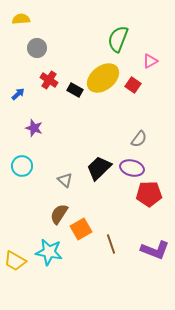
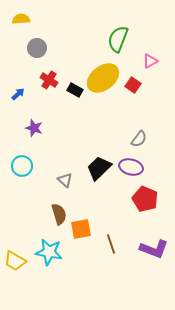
purple ellipse: moved 1 px left, 1 px up
red pentagon: moved 4 px left, 5 px down; rotated 25 degrees clockwise
brown semicircle: rotated 130 degrees clockwise
orange square: rotated 20 degrees clockwise
purple L-shape: moved 1 px left, 1 px up
